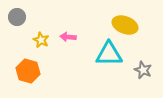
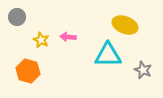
cyan triangle: moved 1 px left, 1 px down
